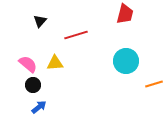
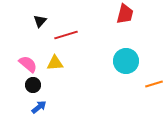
red line: moved 10 px left
